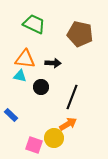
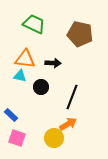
pink square: moved 17 px left, 7 px up
